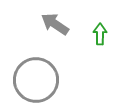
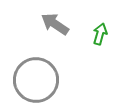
green arrow: rotated 15 degrees clockwise
